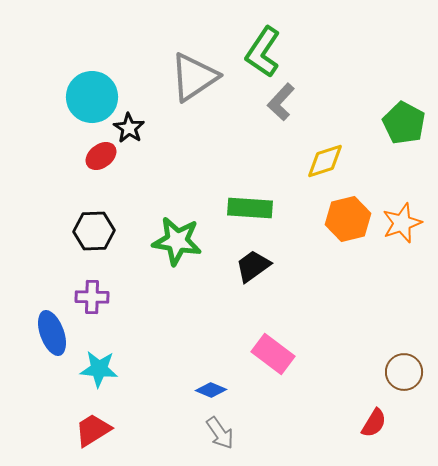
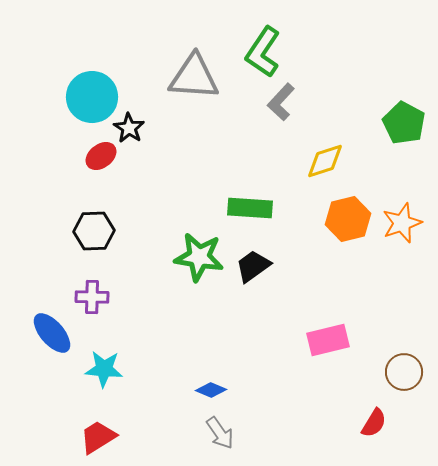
gray triangle: rotated 38 degrees clockwise
green star: moved 22 px right, 16 px down
blue ellipse: rotated 21 degrees counterclockwise
pink rectangle: moved 55 px right, 14 px up; rotated 51 degrees counterclockwise
cyan star: moved 5 px right
red trapezoid: moved 5 px right, 7 px down
